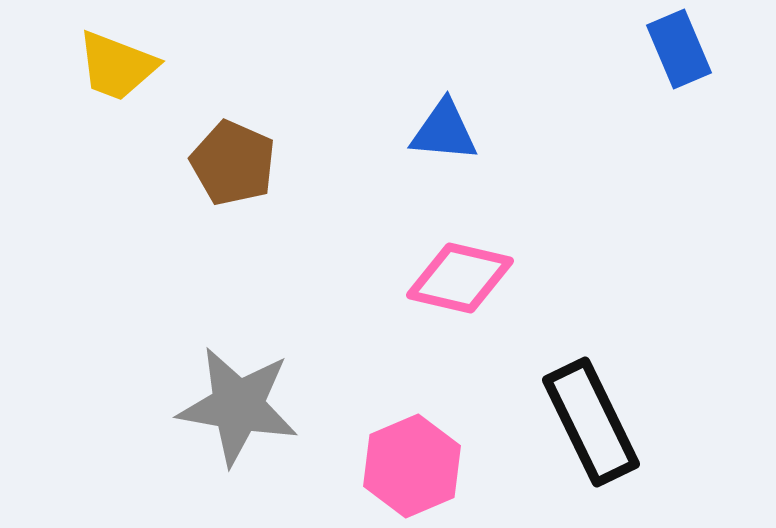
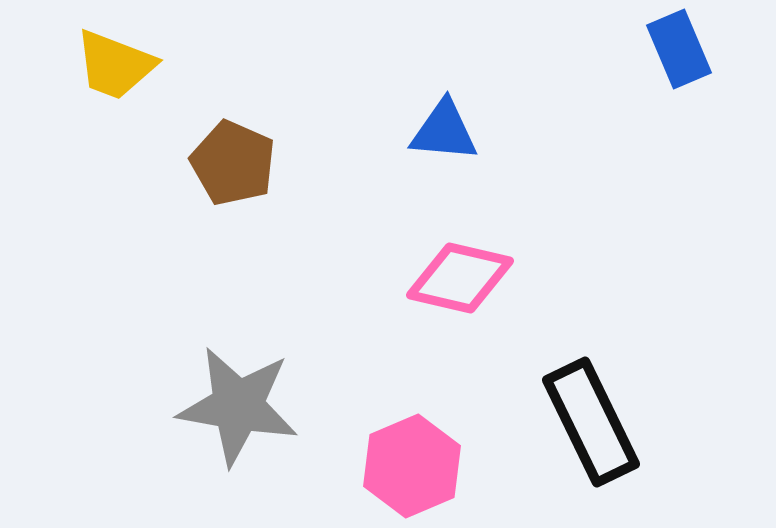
yellow trapezoid: moved 2 px left, 1 px up
